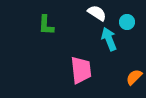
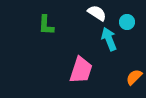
pink trapezoid: rotated 24 degrees clockwise
